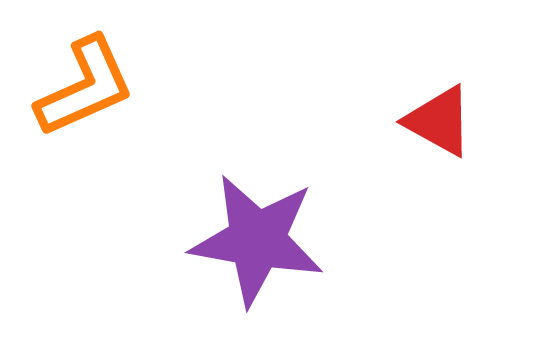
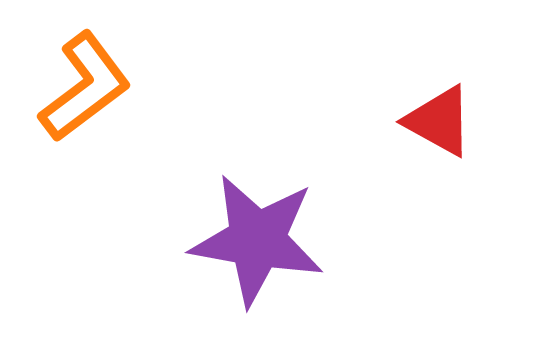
orange L-shape: rotated 13 degrees counterclockwise
